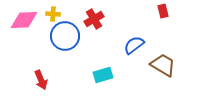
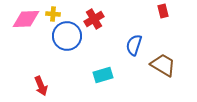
pink diamond: moved 2 px right, 1 px up
blue circle: moved 2 px right
blue semicircle: rotated 35 degrees counterclockwise
red arrow: moved 6 px down
